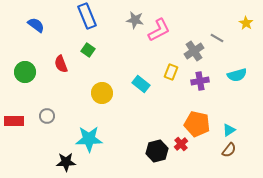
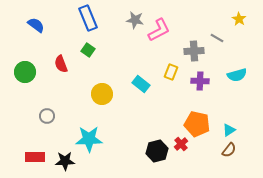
blue rectangle: moved 1 px right, 2 px down
yellow star: moved 7 px left, 4 px up
gray cross: rotated 30 degrees clockwise
purple cross: rotated 12 degrees clockwise
yellow circle: moved 1 px down
red rectangle: moved 21 px right, 36 px down
black star: moved 1 px left, 1 px up
